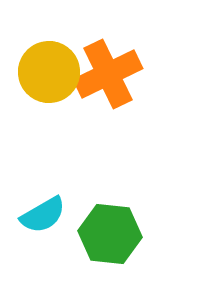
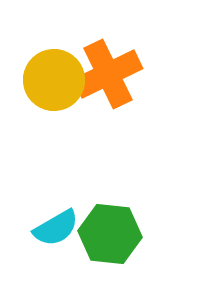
yellow circle: moved 5 px right, 8 px down
cyan semicircle: moved 13 px right, 13 px down
